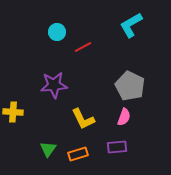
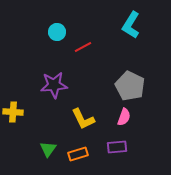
cyan L-shape: rotated 28 degrees counterclockwise
